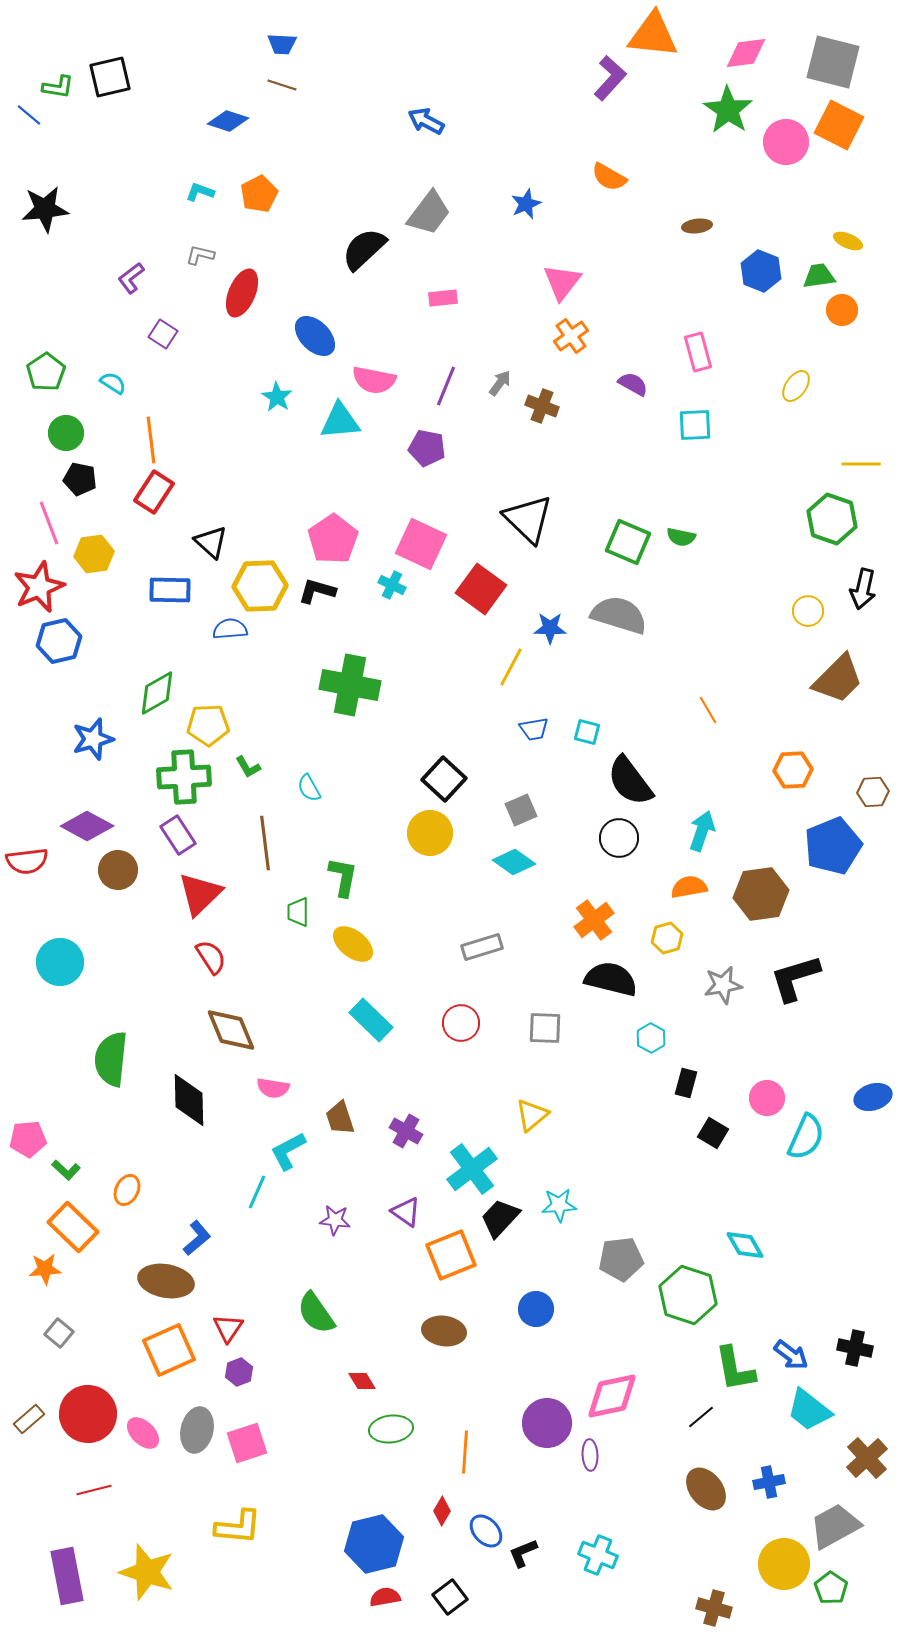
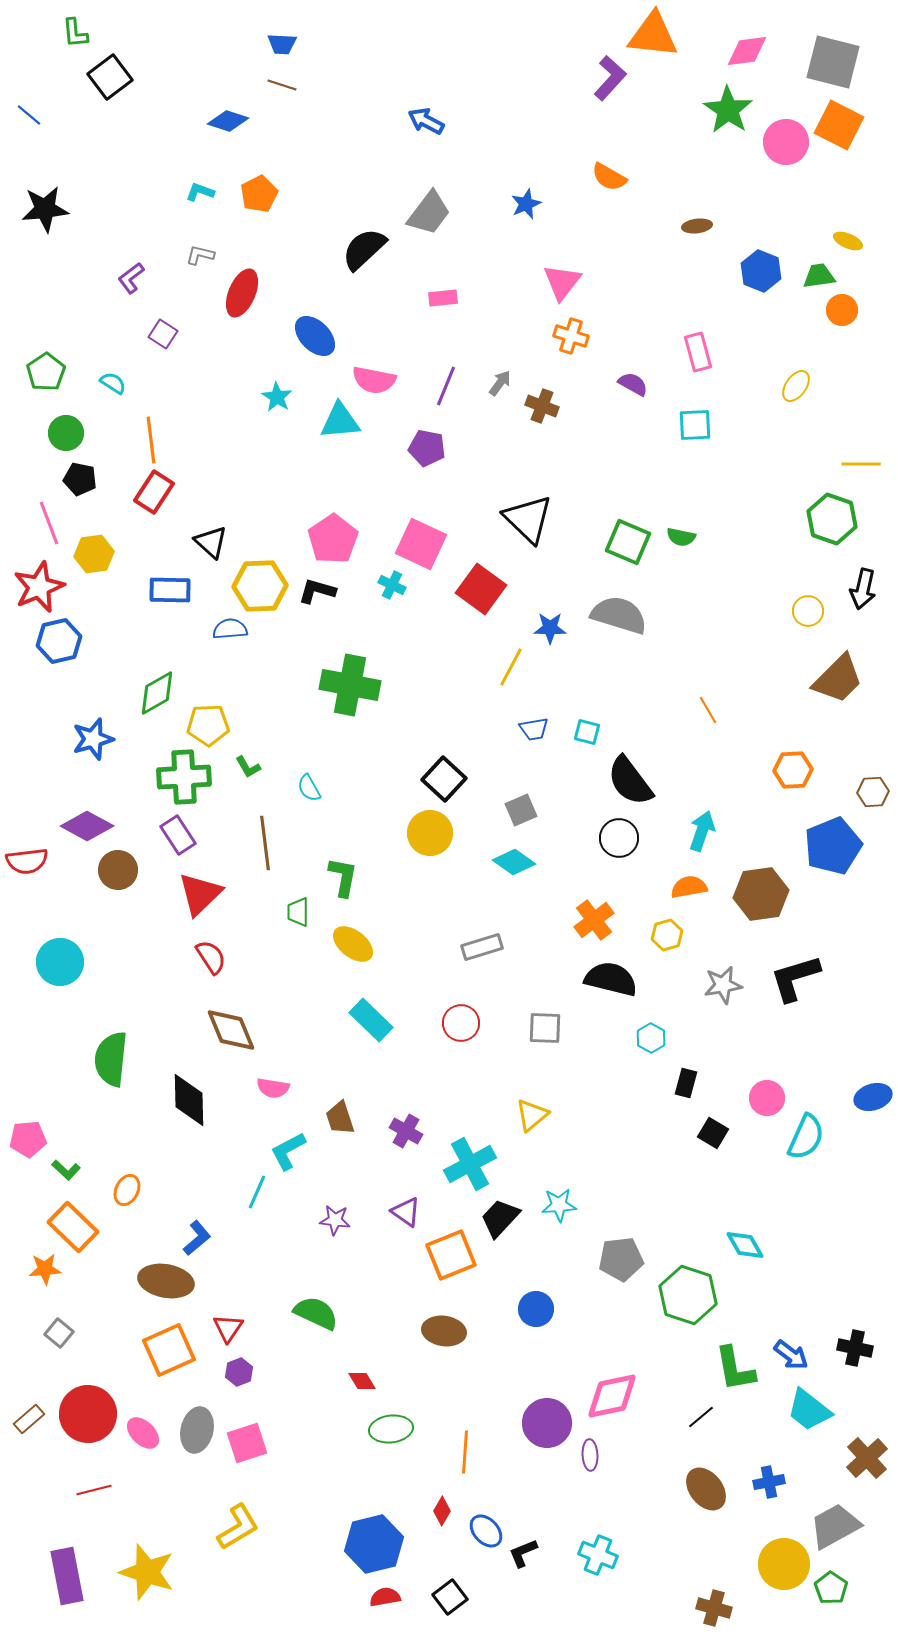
pink diamond at (746, 53): moved 1 px right, 2 px up
black square at (110, 77): rotated 24 degrees counterclockwise
green L-shape at (58, 87): moved 17 px right, 54 px up; rotated 76 degrees clockwise
orange cross at (571, 336): rotated 36 degrees counterclockwise
yellow hexagon at (667, 938): moved 3 px up
cyan cross at (472, 1169): moved 2 px left, 5 px up; rotated 9 degrees clockwise
green semicircle at (316, 1313): rotated 150 degrees clockwise
yellow L-shape at (238, 1527): rotated 36 degrees counterclockwise
